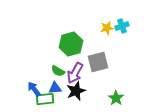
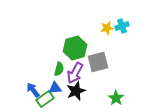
green hexagon: moved 4 px right, 4 px down
green semicircle: moved 1 px right, 2 px up; rotated 104 degrees counterclockwise
blue arrow: moved 1 px left, 1 px down
green rectangle: rotated 30 degrees counterclockwise
